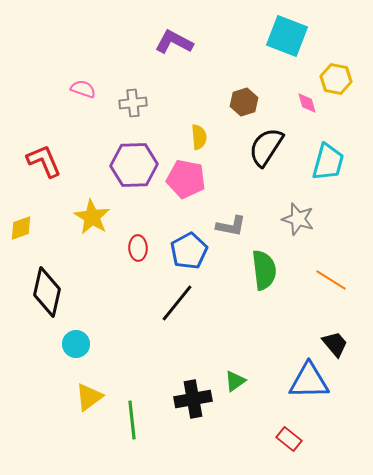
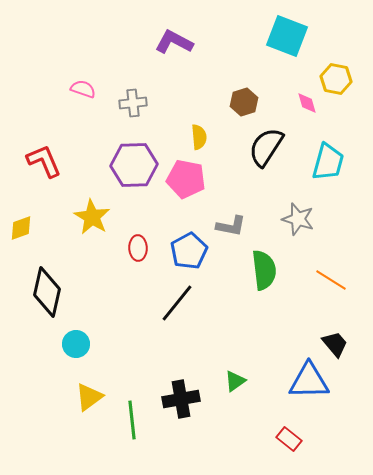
black cross: moved 12 px left
